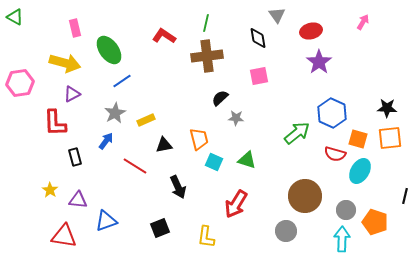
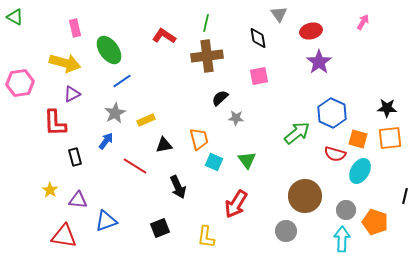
gray triangle at (277, 15): moved 2 px right, 1 px up
green triangle at (247, 160): rotated 36 degrees clockwise
